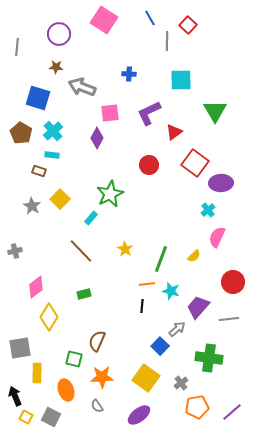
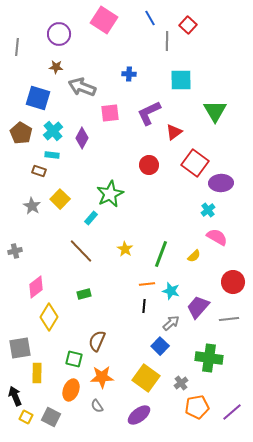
purple diamond at (97, 138): moved 15 px left
pink semicircle at (217, 237): rotated 95 degrees clockwise
green line at (161, 259): moved 5 px up
black line at (142, 306): moved 2 px right
gray arrow at (177, 329): moved 6 px left, 6 px up
orange ellipse at (66, 390): moved 5 px right; rotated 40 degrees clockwise
